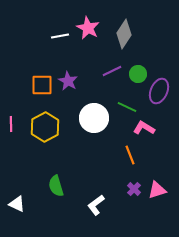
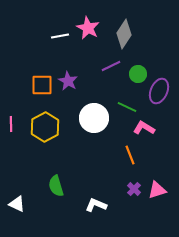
purple line: moved 1 px left, 5 px up
white L-shape: rotated 60 degrees clockwise
